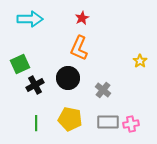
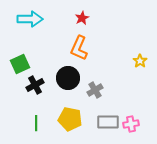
gray cross: moved 8 px left; rotated 21 degrees clockwise
